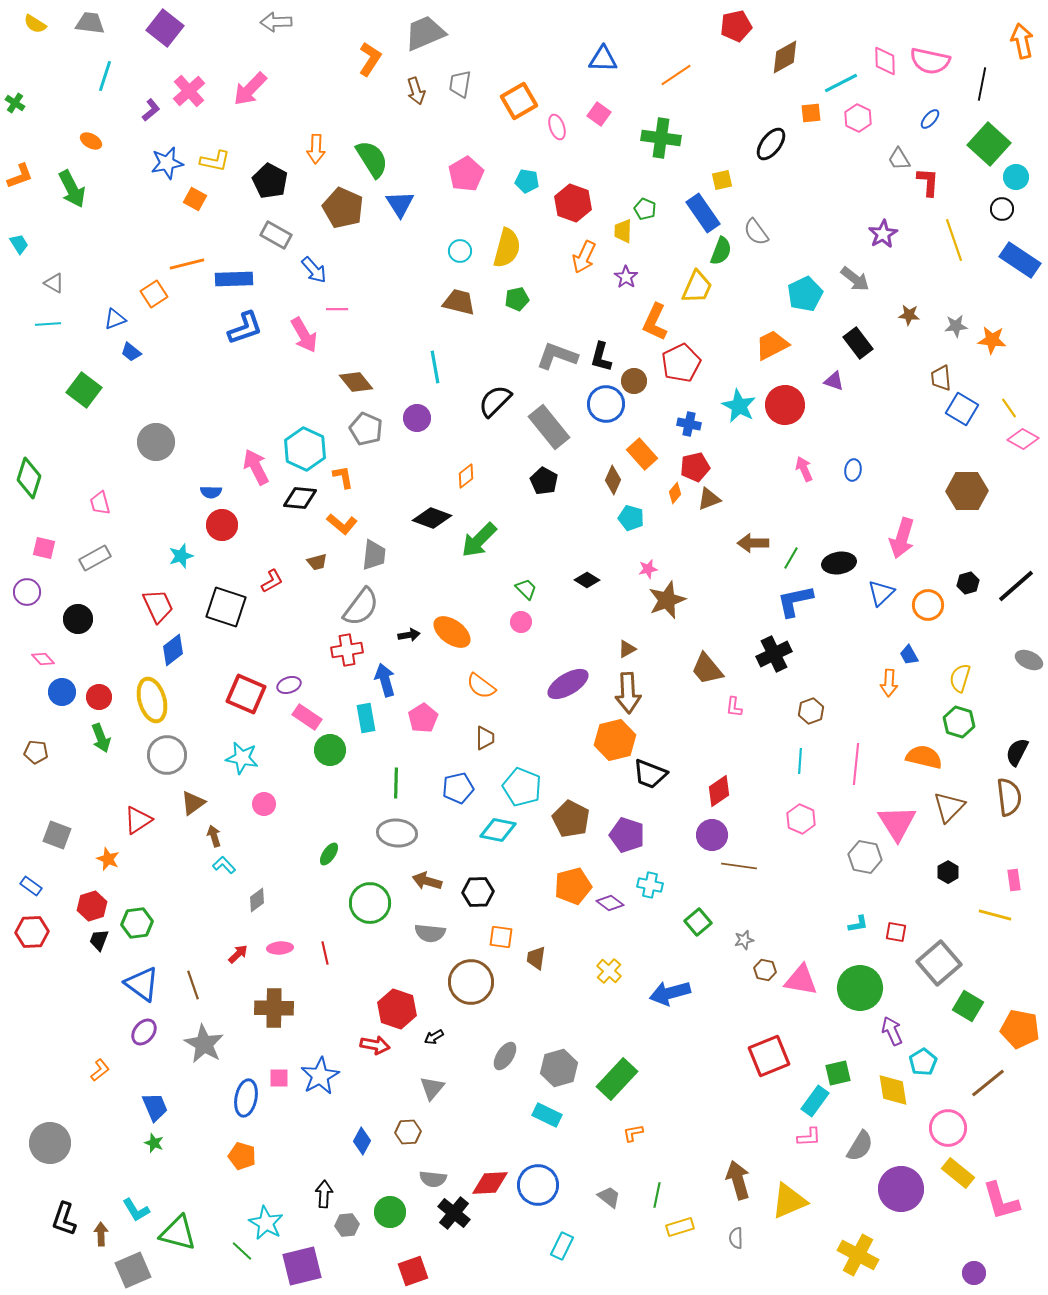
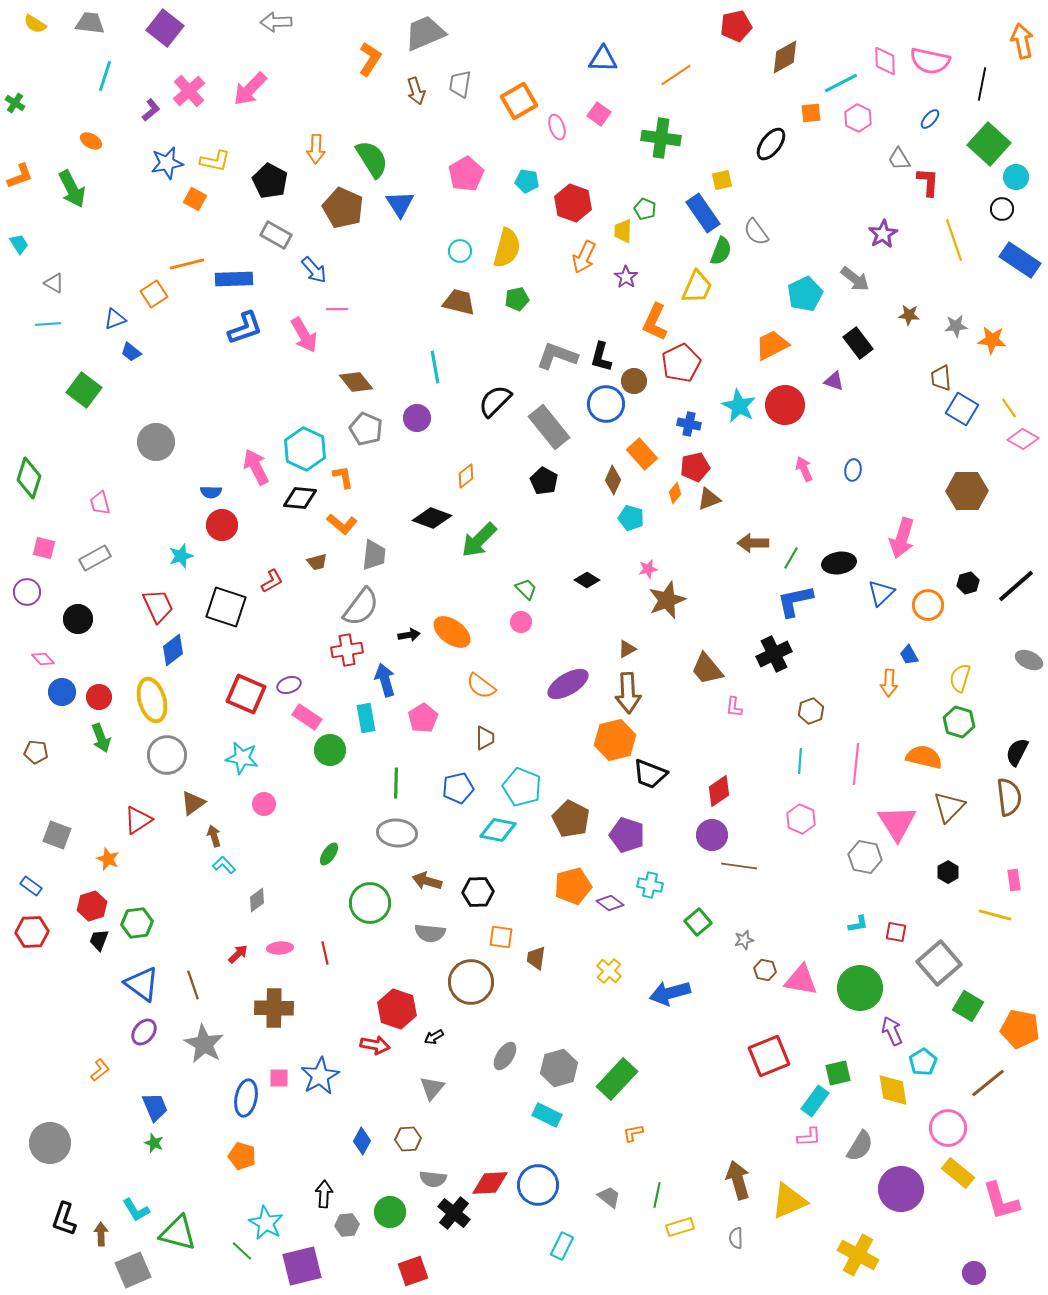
brown hexagon at (408, 1132): moved 7 px down
